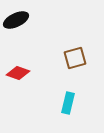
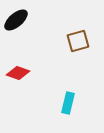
black ellipse: rotated 15 degrees counterclockwise
brown square: moved 3 px right, 17 px up
